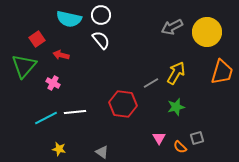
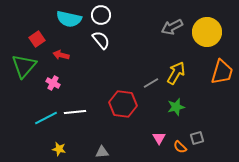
gray triangle: rotated 40 degrees counterclockwise
